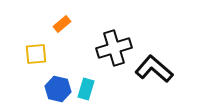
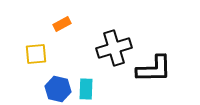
orange rectangle: rotated 12 degrees clockwise
black L-shape: rotated 138 degrees clockwise
cyan rectangle: rotated 15 degrees counterclockwise
